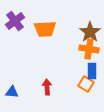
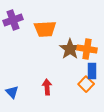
purple cross: moved 2 px left, 1 px up; rotated 18 degrees clockwise
brown star: moved 20 px left, 17 px down
orange cross: moved 2 px left
orange square: rotated 14 degrees clockwise
blue triangle: rotated 40 degrees clockwise
